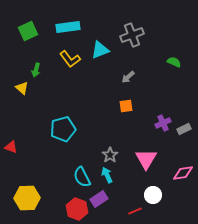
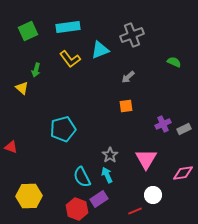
purple cross: moved 1 px down
yellow hexagon: moved 2 px right, 2 px up
